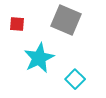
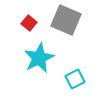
red square: moved 12 px right, 1 px up; rotated 35 degrees clockwise
cyan square: rotated 18 degrees clockwise
